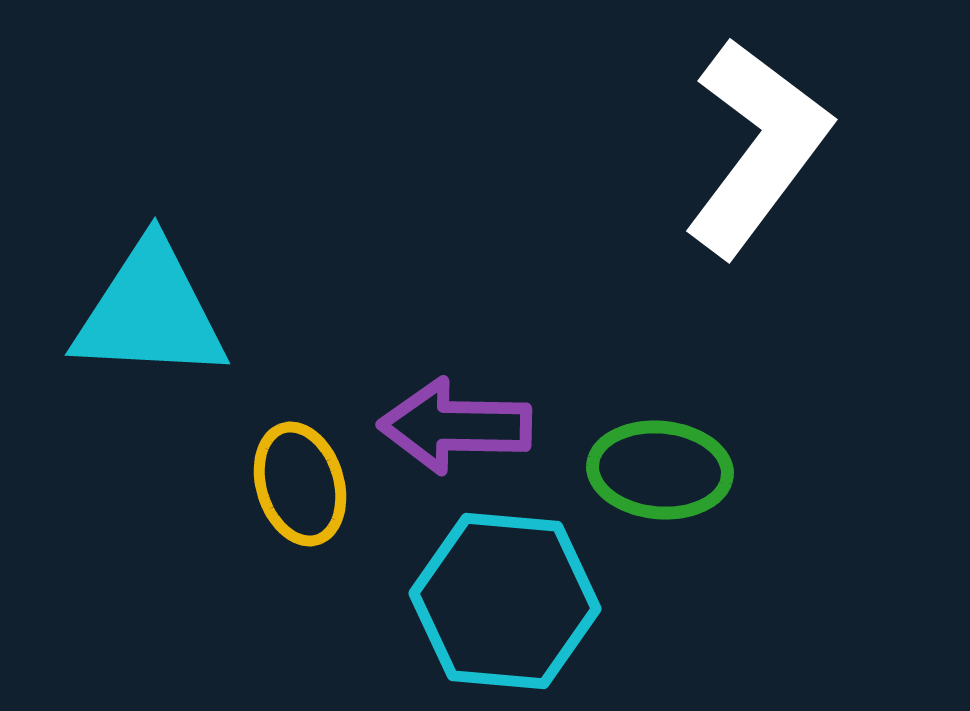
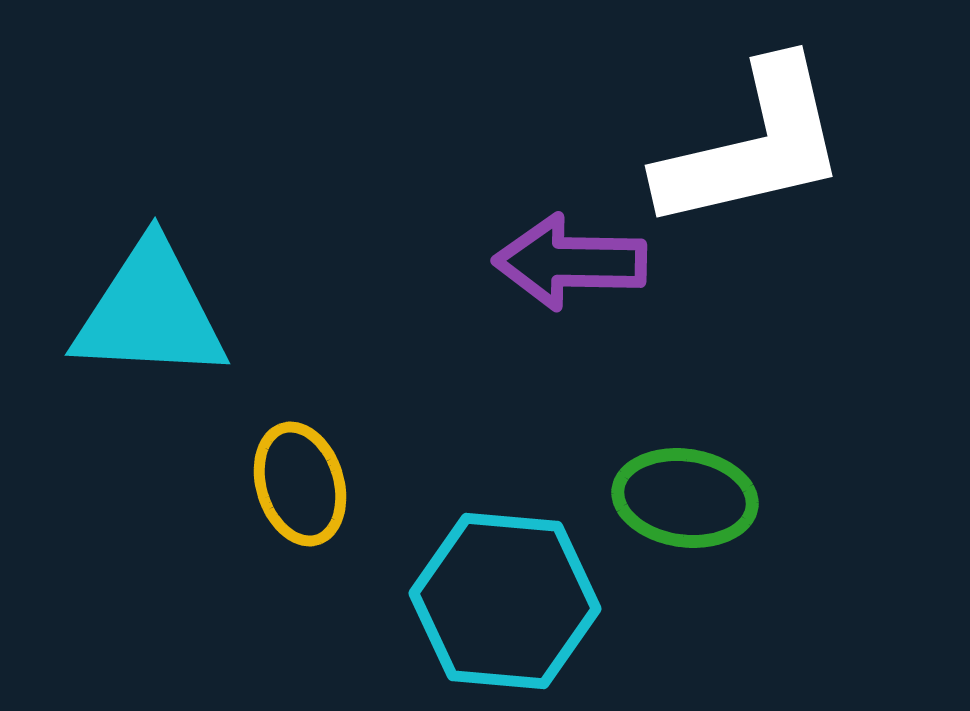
white L-shape: moved 4 px left, 1 px up; rotated 40 degrees clockwise
purple arrow: moved 115 px right, 164 px up
green ellipse: moved 25 px right, 28 px down; rotated 3 degrees clockwise
